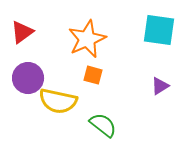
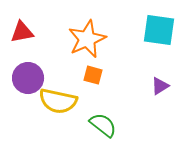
red triangle: rotated 25 degrees clockwise
